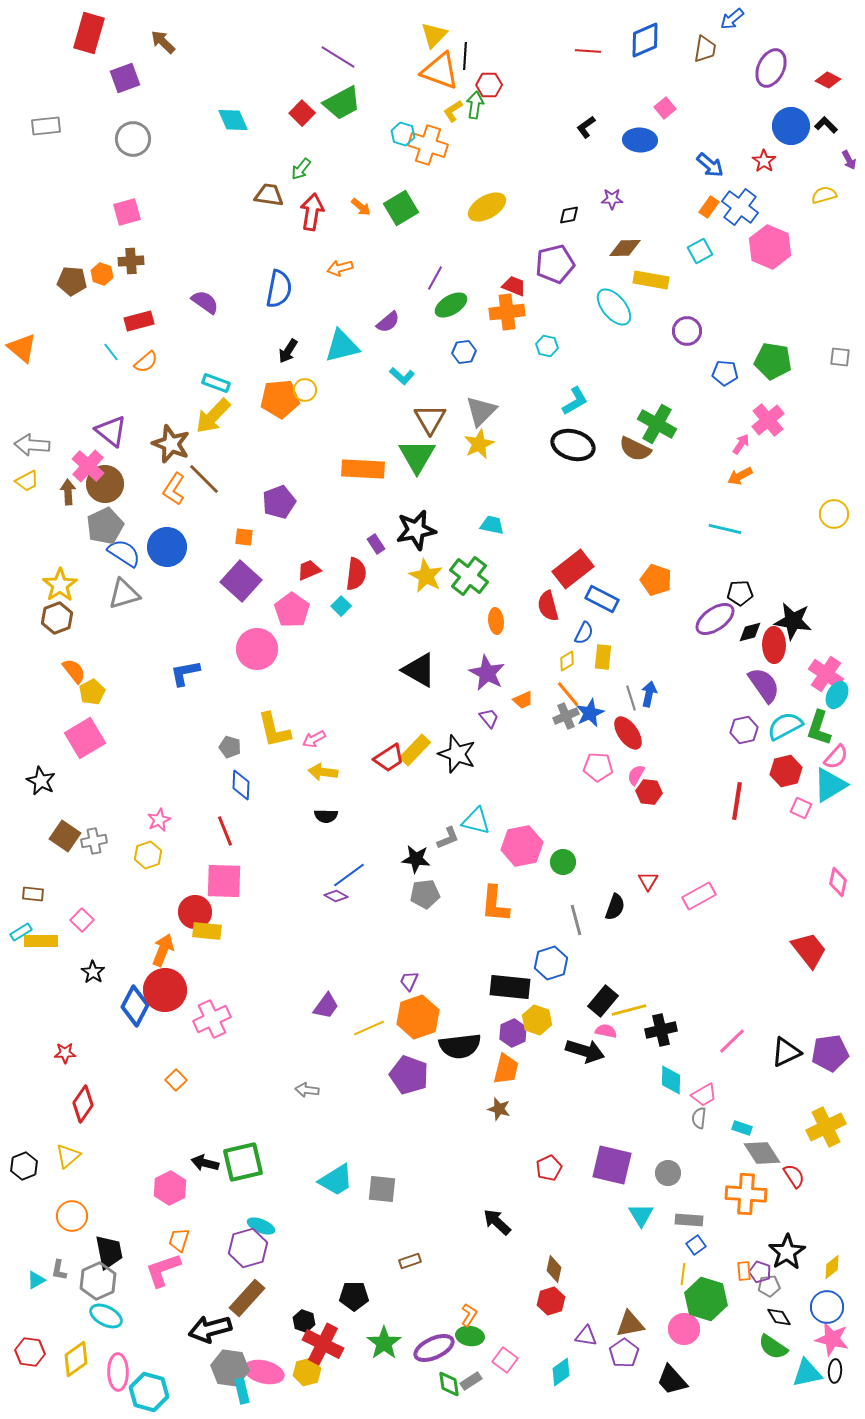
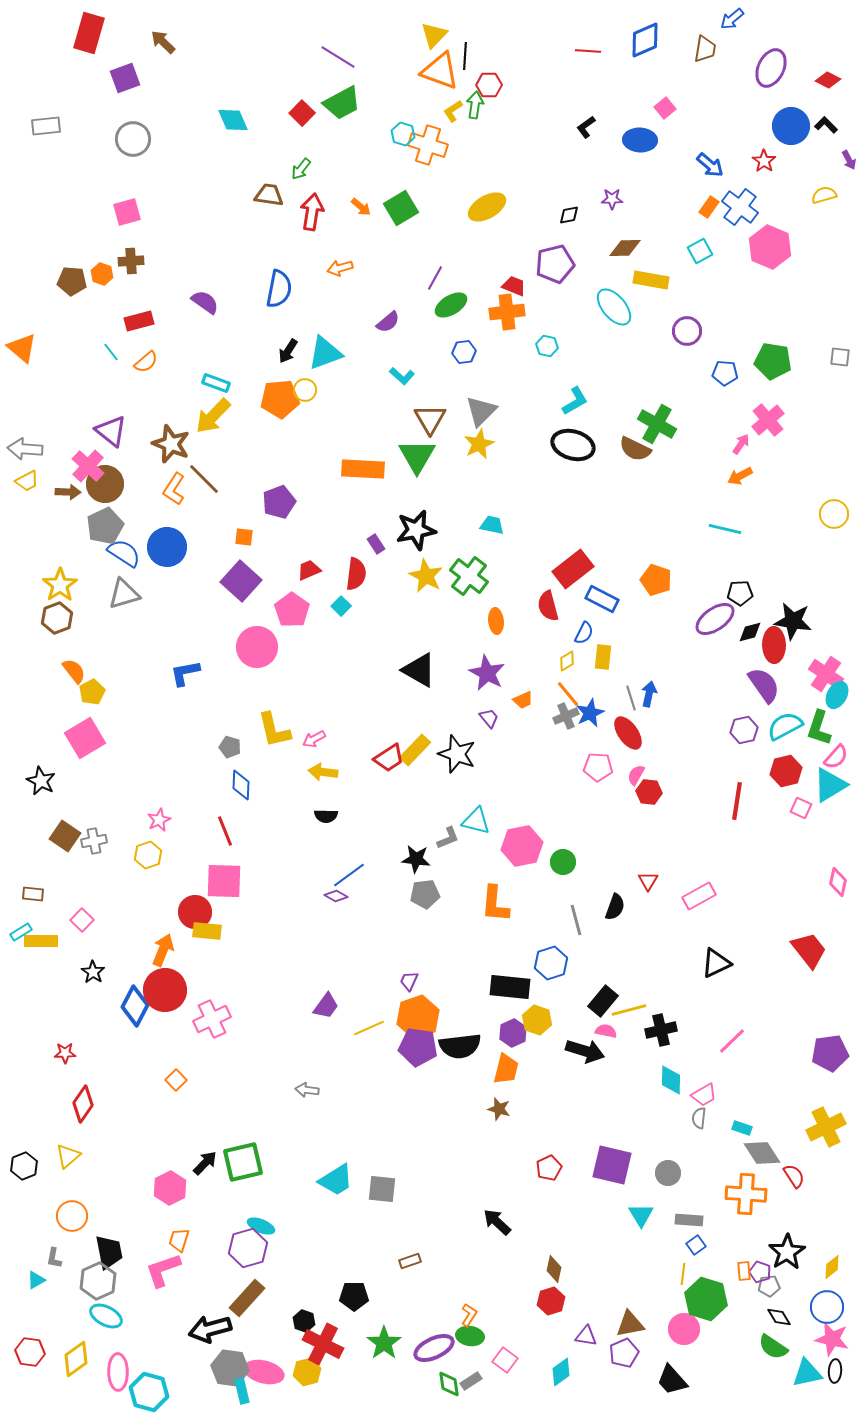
cyan triangle at (342, 346): moved 17 px left, 7 px down; rotated 6 degrees counterclockwise
gray arrow at (32, 445): moved 7 px left, 4 px down
brown arrow at (68, 492): rotated 95 degrees clockwise
pink circle at (257, 649): moved 2 px up
black triangle at (786, 1052): moved 70 px left, 89 px up
purple pentagon at (409, 1075): moved 9 px right, 28 px up; rotated 12 degrees counterclockwise
black arrow at (205, 1163): rotated 120 degrees clockwise
gray L-shape at (59, 1270): moved 5 px left, 12 px up
purple pentagon at (624, 1353): rotated 12 degrees clockwise
